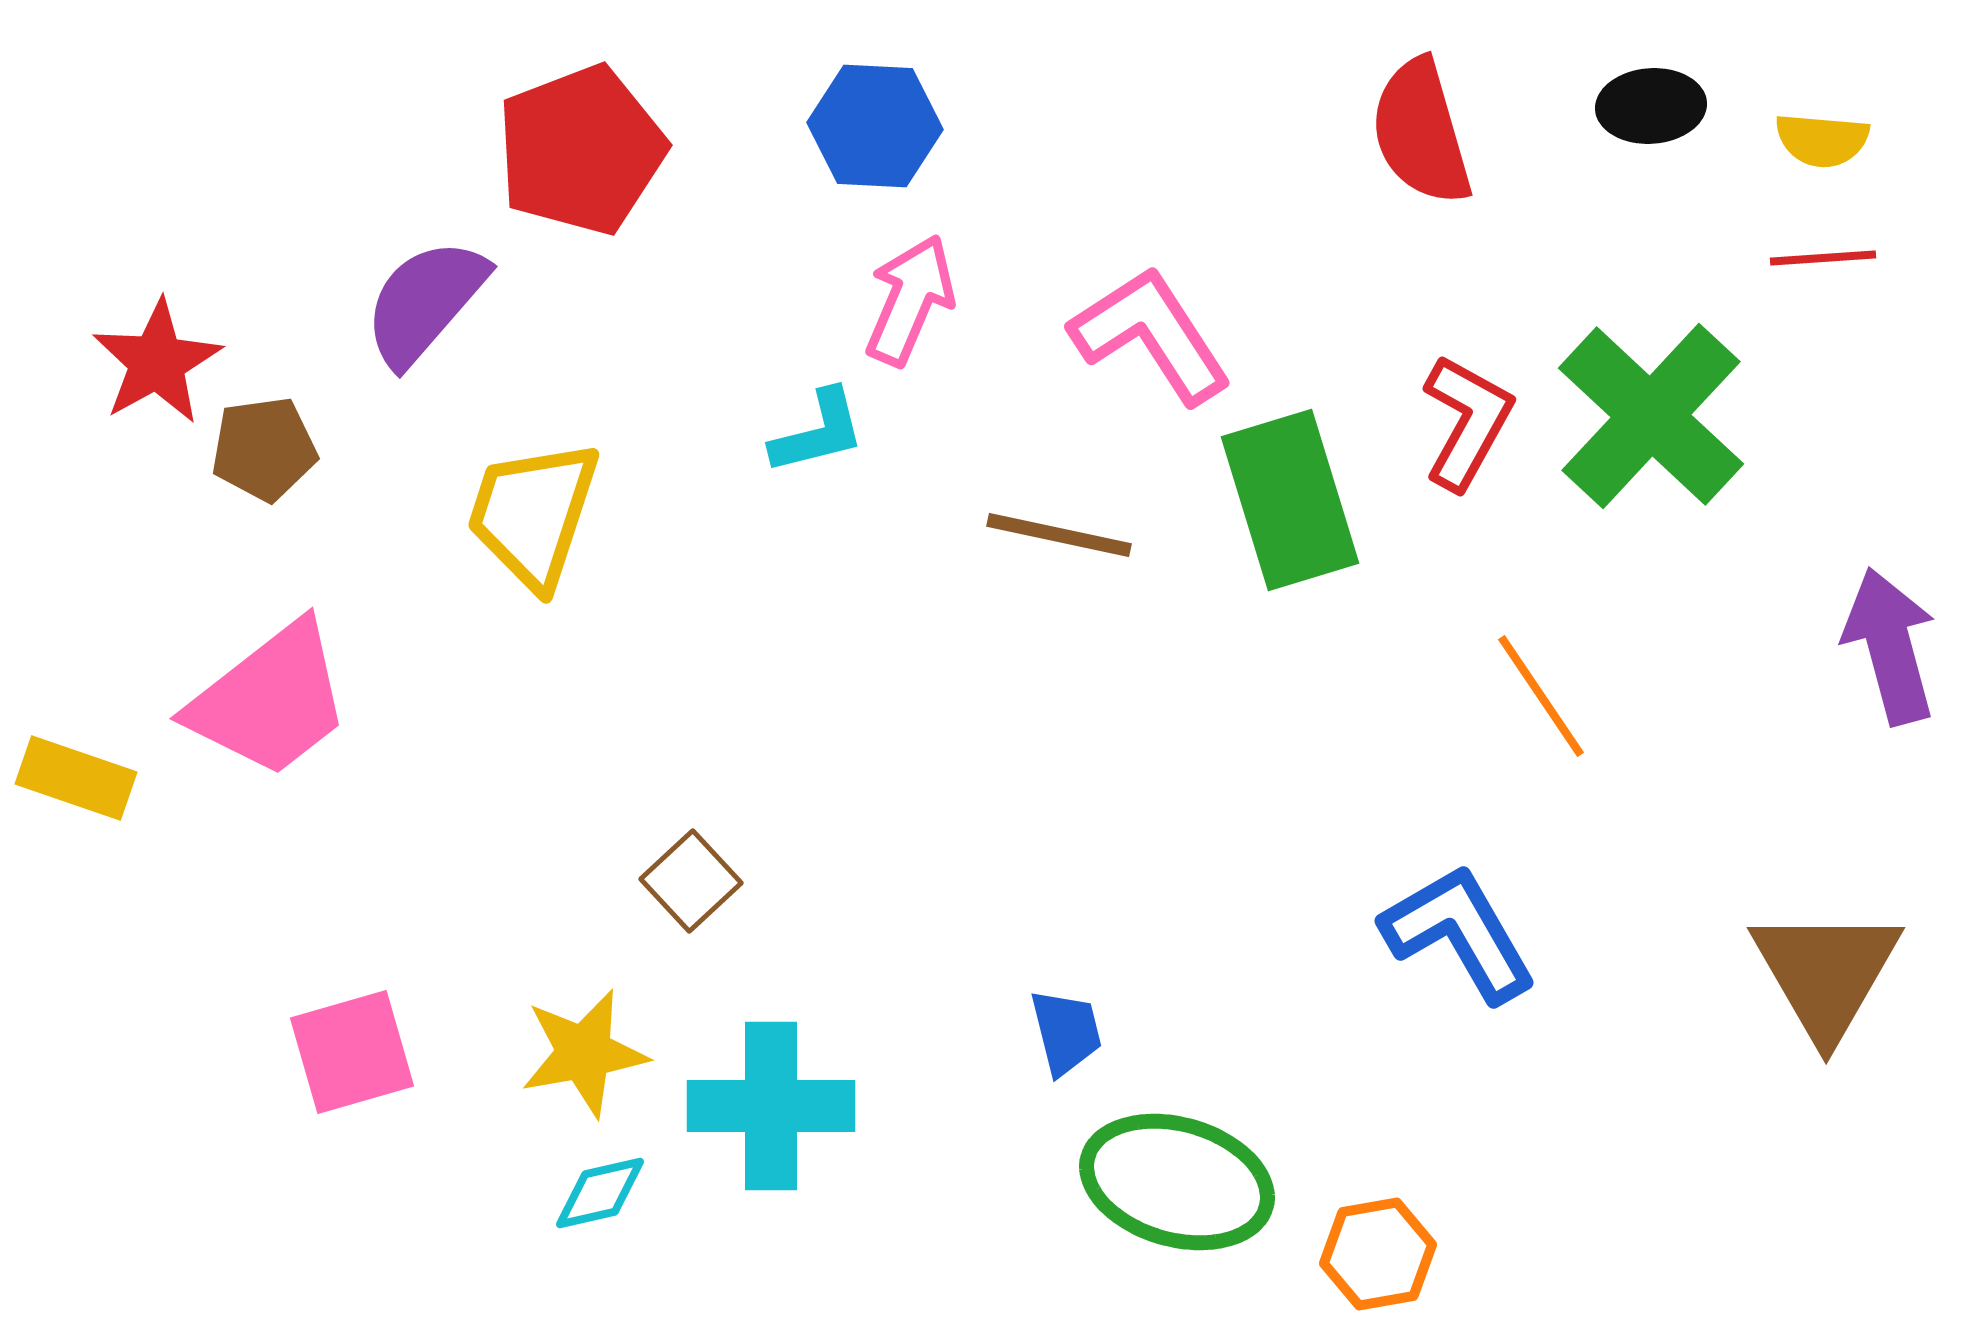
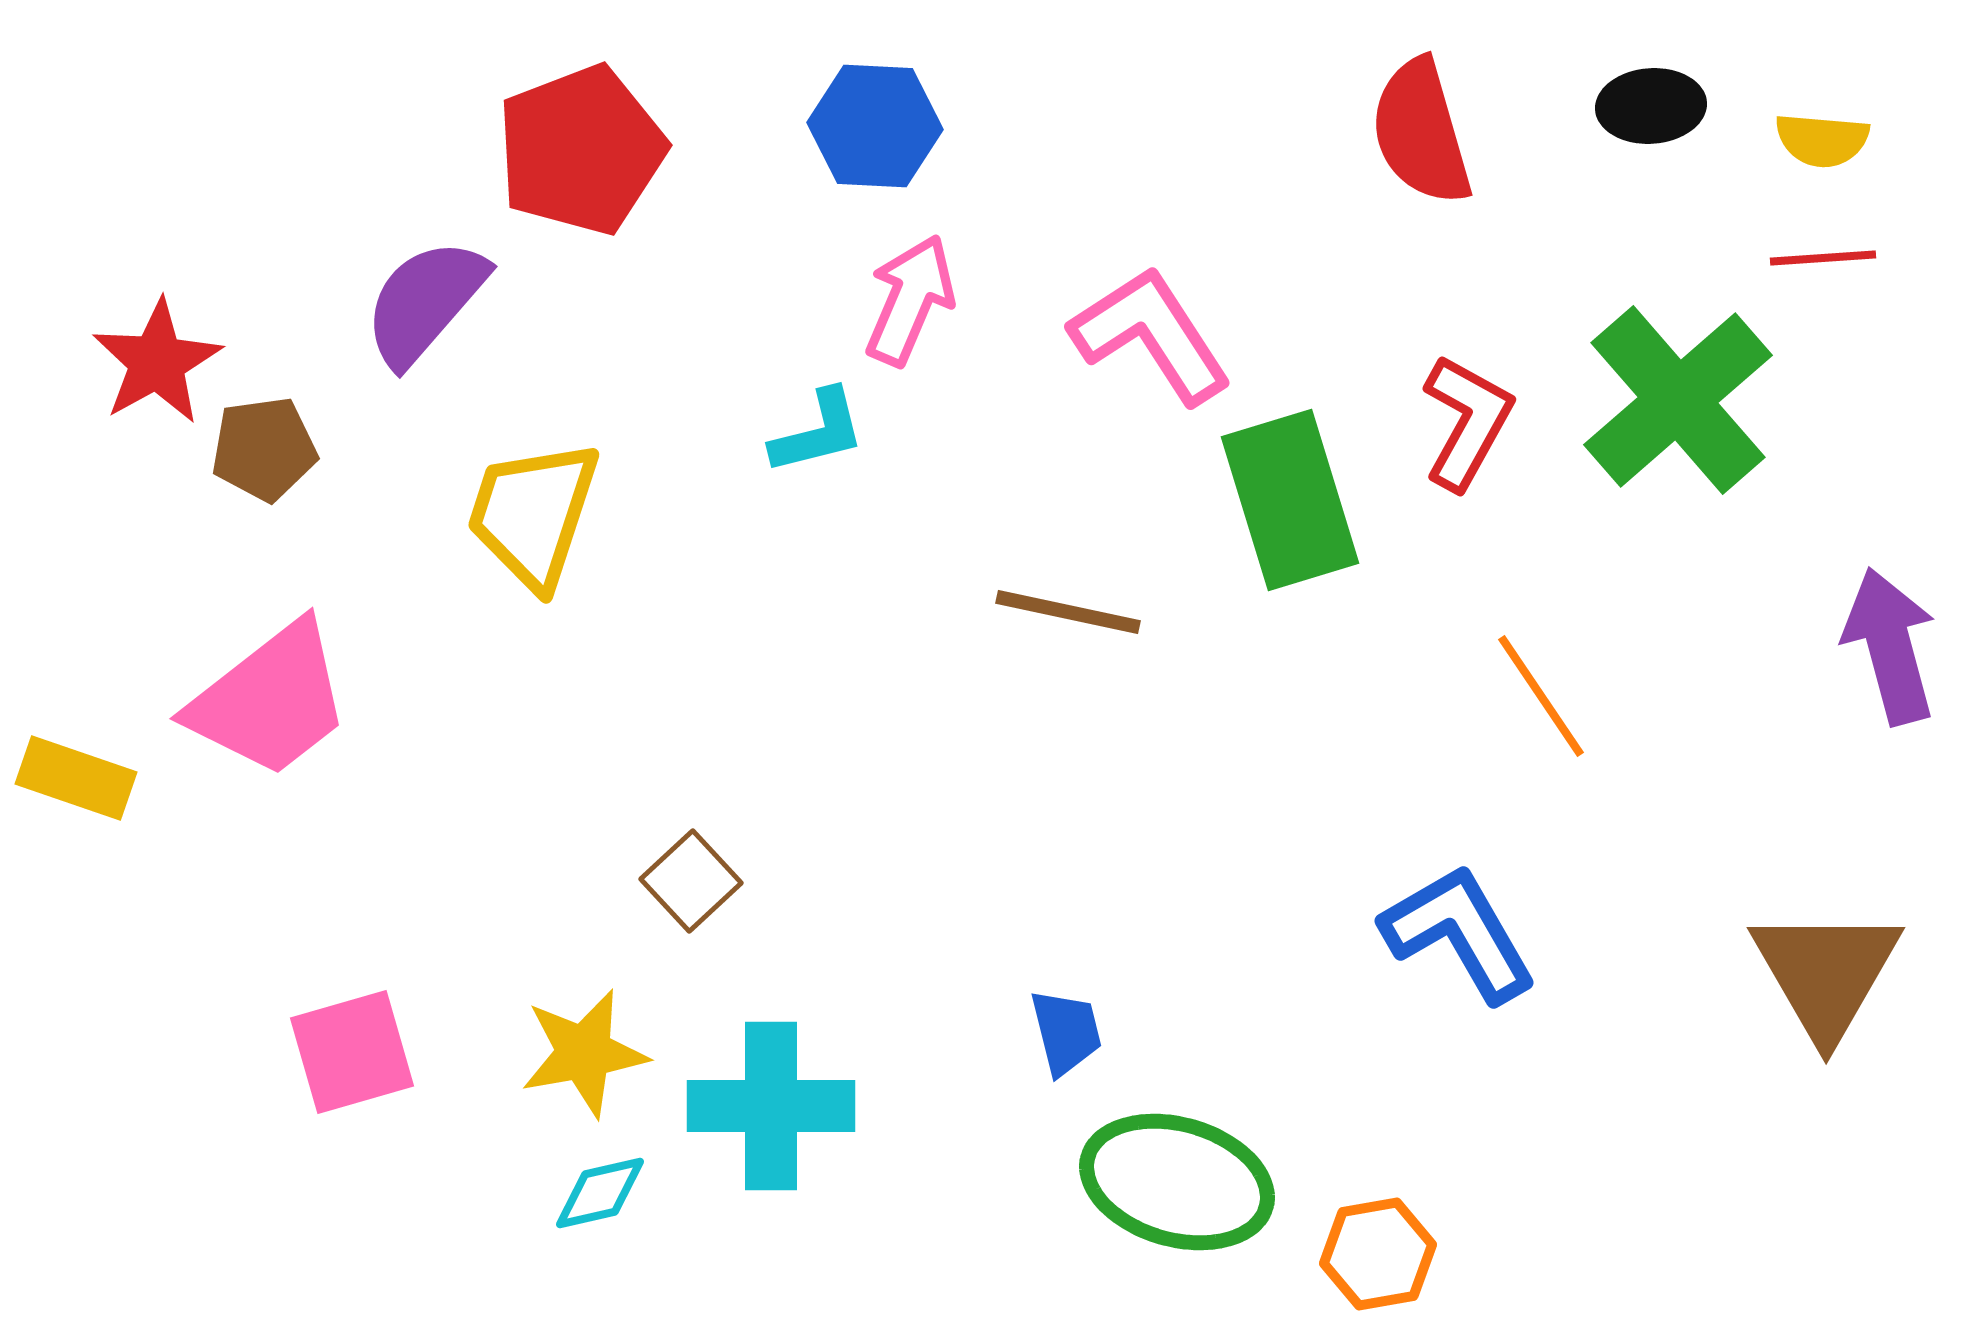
green cross: moved 27 px right, 16 px up; rotated 6 degrees clockwise
brown line: moved 9 px right, 77 px down
